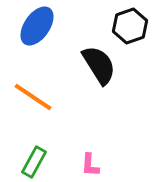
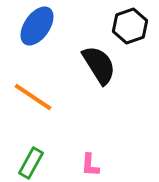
green rectangle: moved 3 px left, 1 px down
